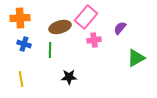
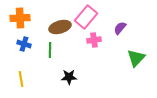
green triangle: rotated 18 degrees counterclockwise
